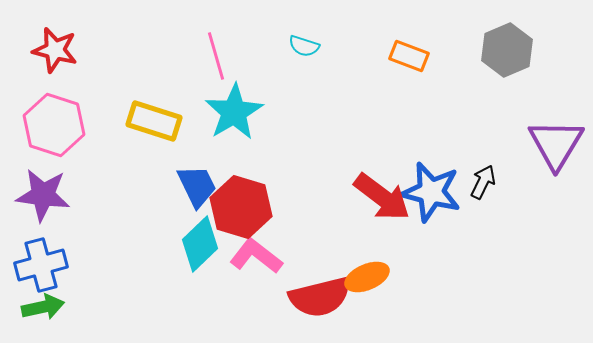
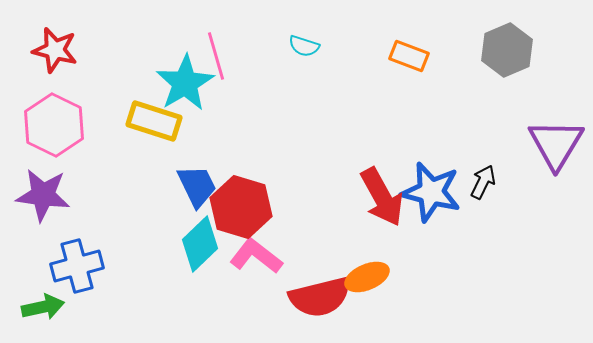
cyan star: moved 49 px left, 29 px up
pink hexagon: rotated 8 degrees clockwise
red arrow: rotated 24 degrees clockwise
blue cross: moved 36 px right, 1 px down
